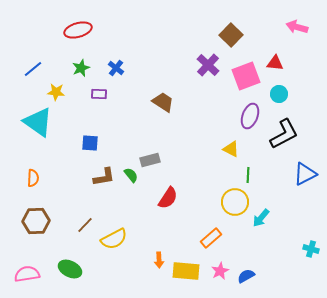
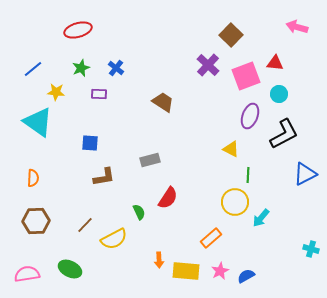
green semicircle: moved 8 px right, 37 px down; rotated 14 degrees clockwise
